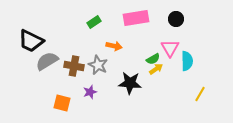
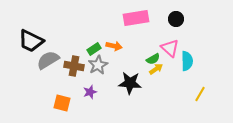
green rectangle: moved 27 px down
pink triangle: rotated 18 degrees counterclockwise
gray semicircle: moved 1 px right, 1 px up
gray star: rotated 18 degrees clockwise
